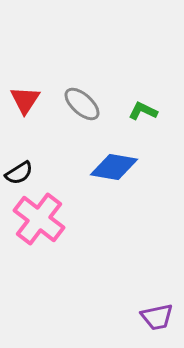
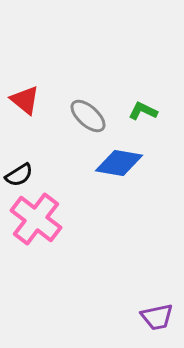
red triangle: rotated 24 degrees counterclockwise
gray ellipse: moved 6 px right, 12 px down
blue diamond: moved 5 px right, 4 px up
black semicircle: moved 2 px down
pink cross: moved 3 px left
